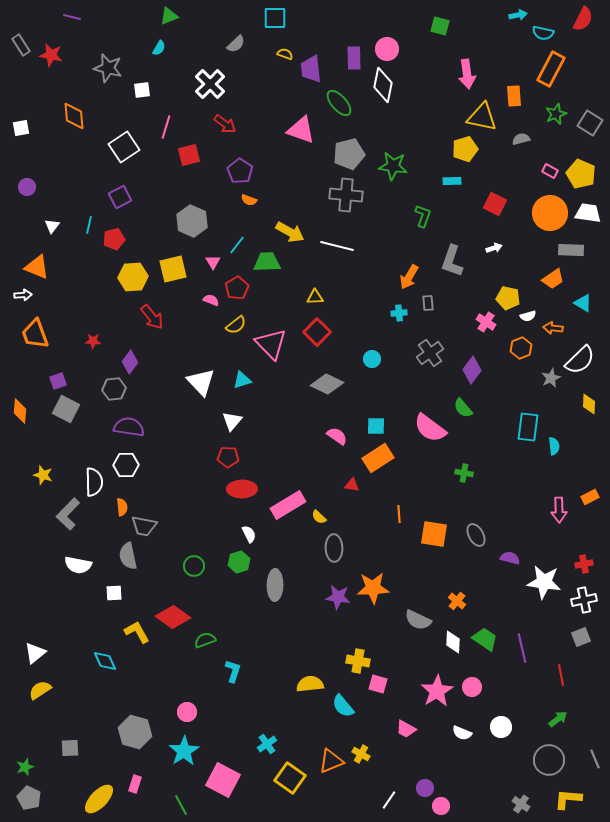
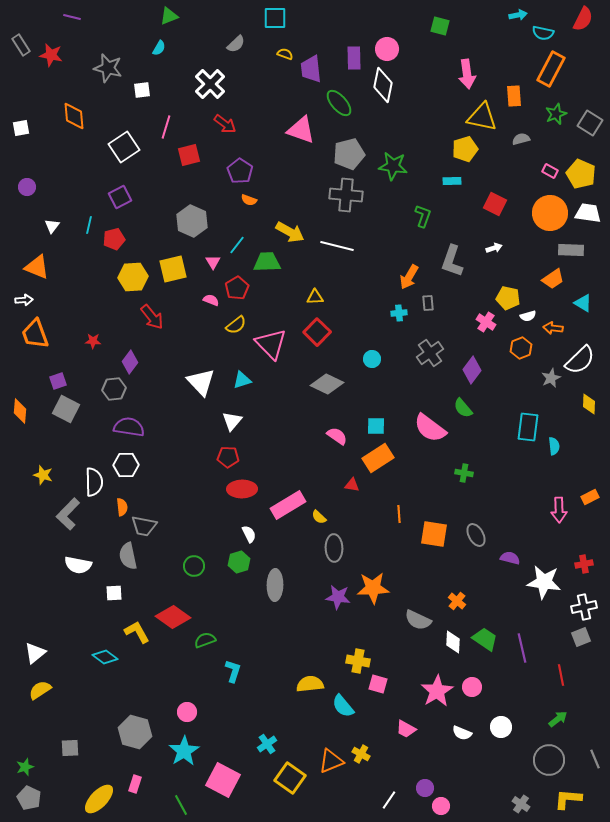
white arrow at (23, 295): moved 1 px right, 5 px down
white cross at (584, 600): moved 7 px down
cyan diamond at (105, 661): moved 4 px up; rotated 30 degrees counterclockwise
